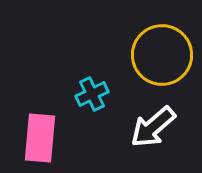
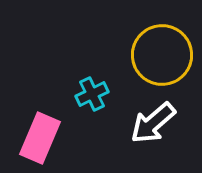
white arrow: moved 4 px up
pink rectangle: rotated 18 degrees clockwise
